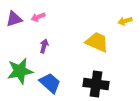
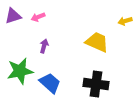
purple triangle: moved 1 px left, 3 px up
